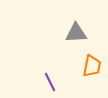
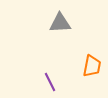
gray triangle: moved 16 px left, 10 px up
